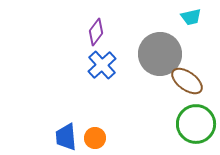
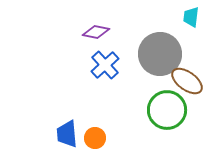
cyan trapezoid: rotated 110 degrees clockwise
purple diamond: rotated 64 degrees clockwise
blue cross: moved 3 px right
green circle: moved 29 px left, 14 px up
blue trapezoid: moved 1 px right, 3 px up
